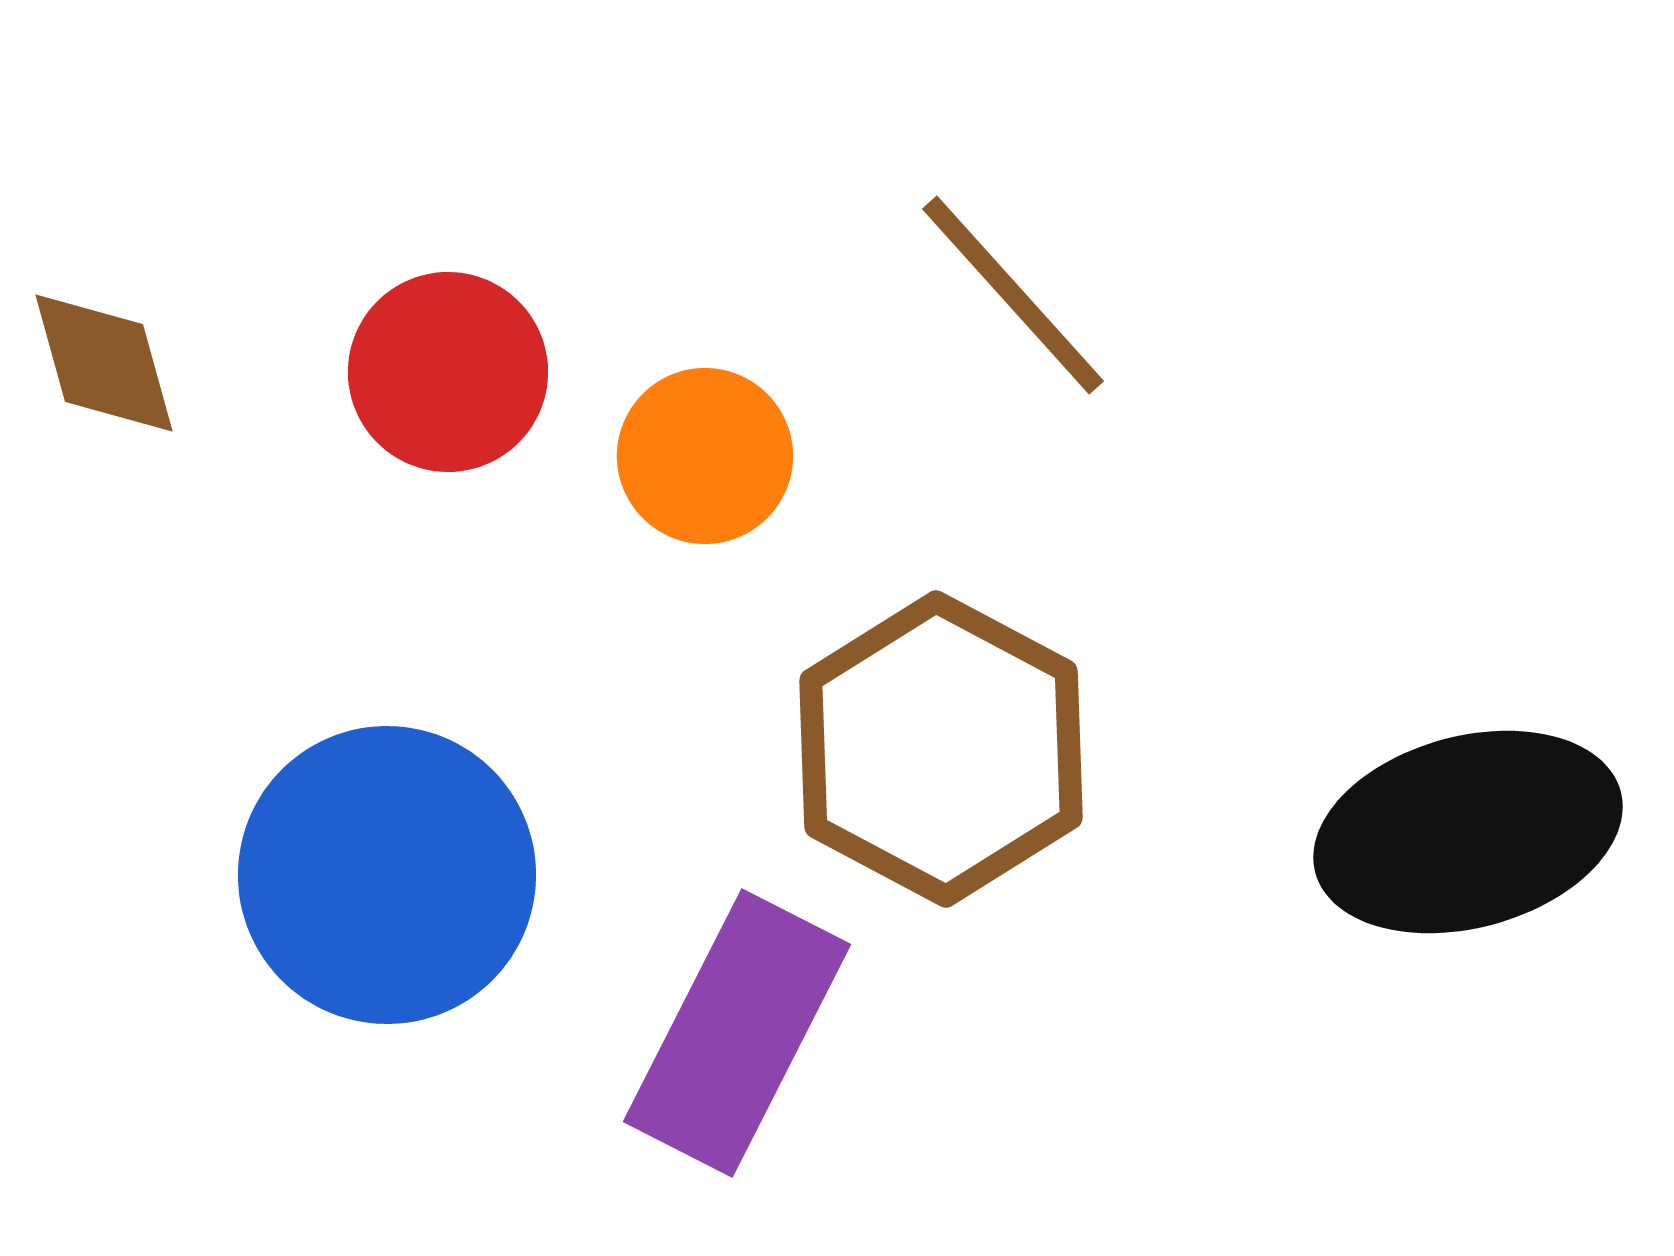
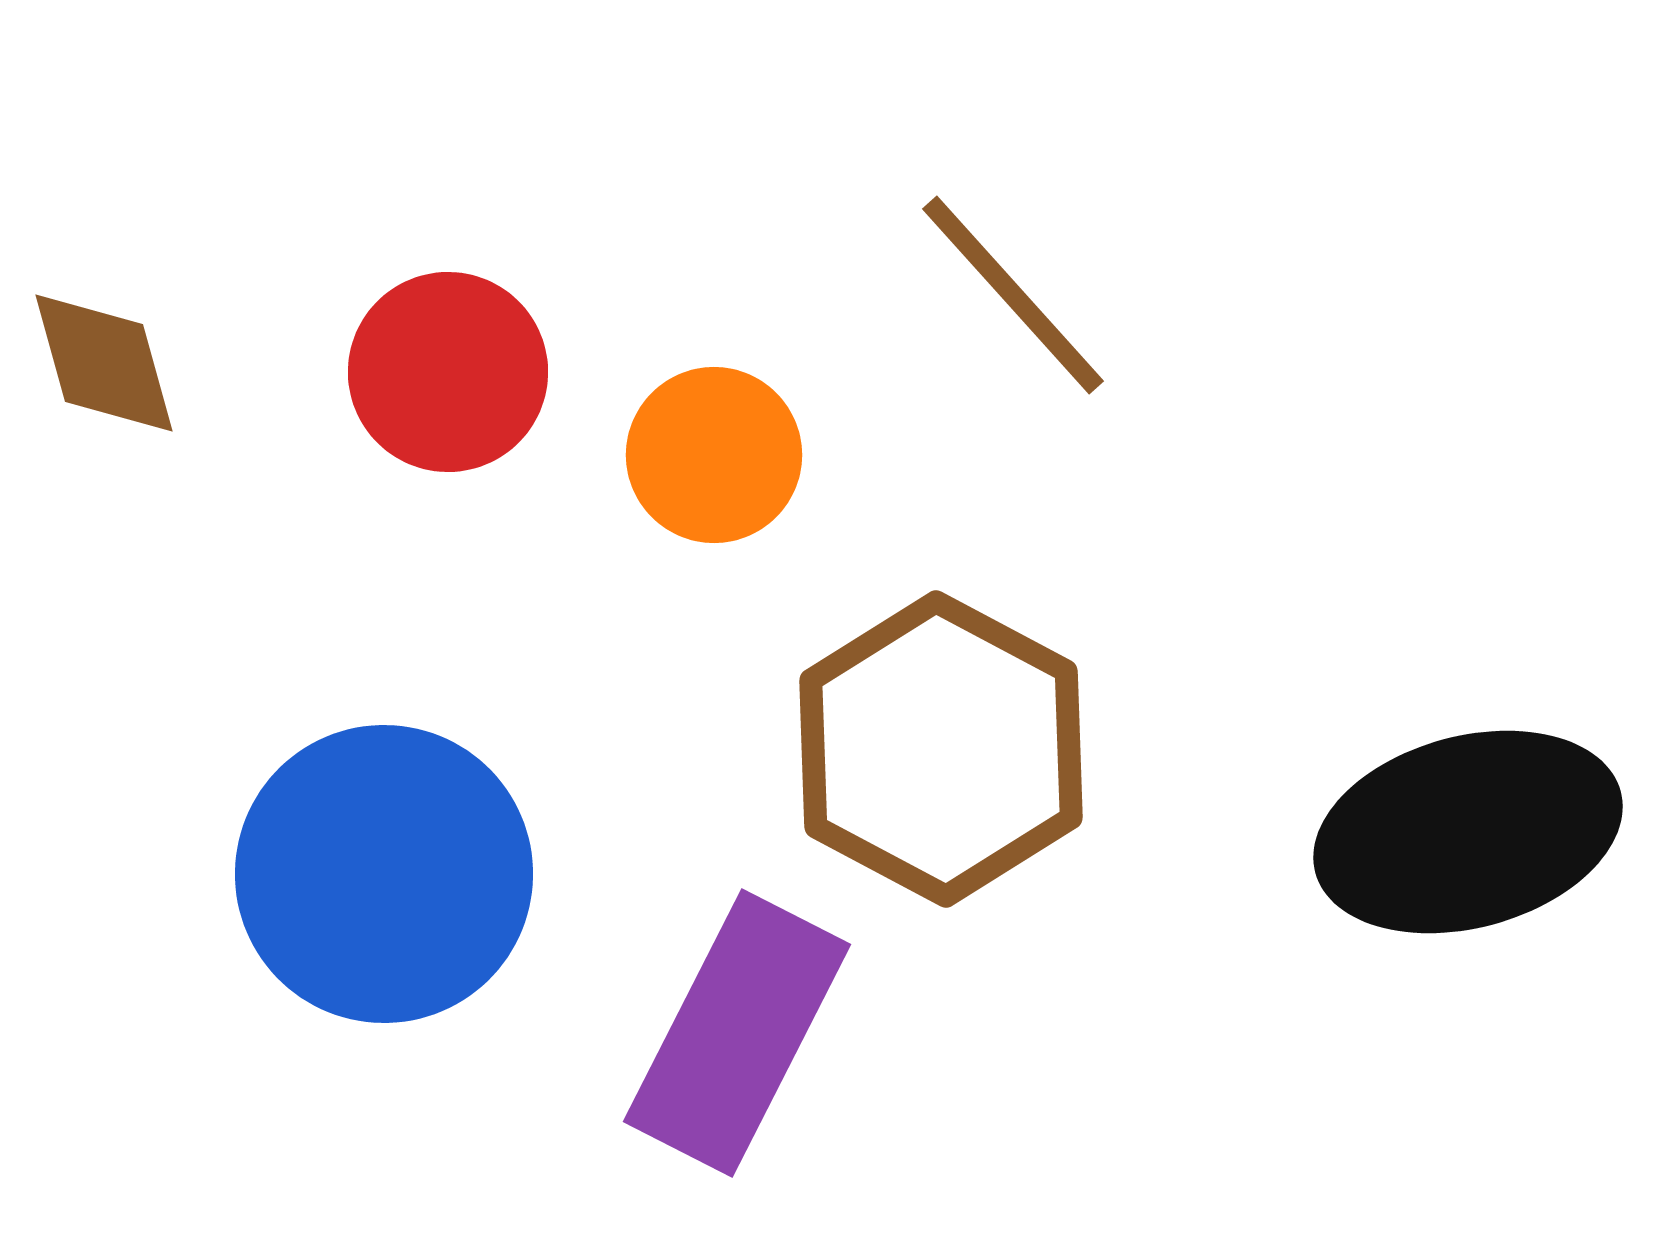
orange circle: moved 9 px right, 1 px up
blue circle: moved 3 px left, 1 px up
